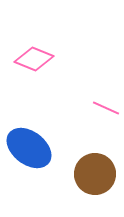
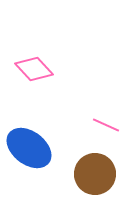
pink diamond: moved 10 px down; rotated 24 degrees clockwise
pink line: moved 17 px down
